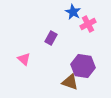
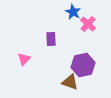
pink cross: rotated 21 degrees counterclockwise
purple rectangle: moved 1 px down; rotated 32 degrees counterclockwise
pink triangle: rotated 32 degrees clockwise
purple hexagon: moved 1 px up; rotated 20 degrees counterclockwise
